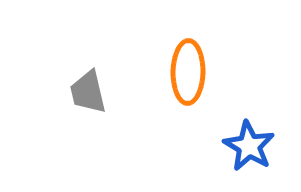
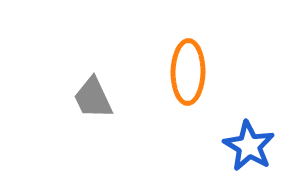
gray trapezoid: moved 5 px right, 6 px down; rotated 12 degrees counterclockwise
